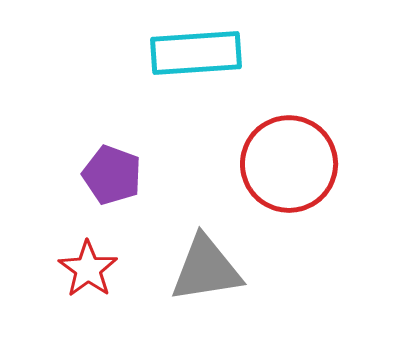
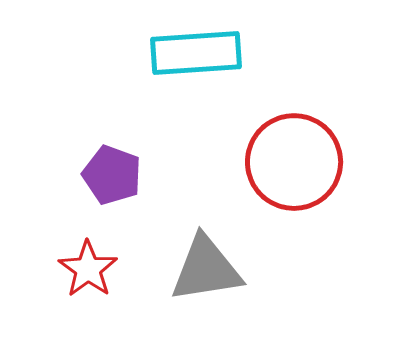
red circle: moved 5 px right, 2 px up
